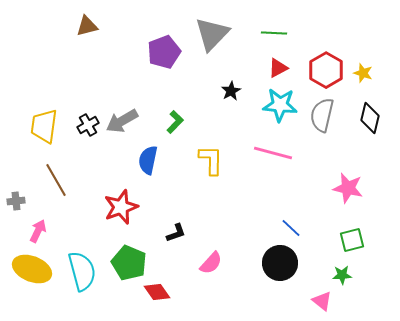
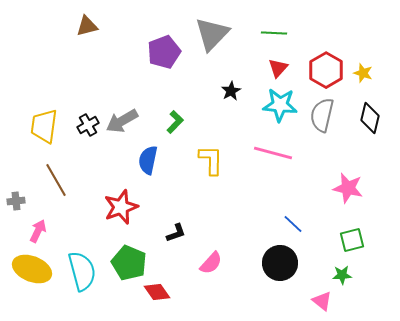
red triangle: rotated 20 degrees counterclockwise
blue line: moved 2 px right, 4 px up
